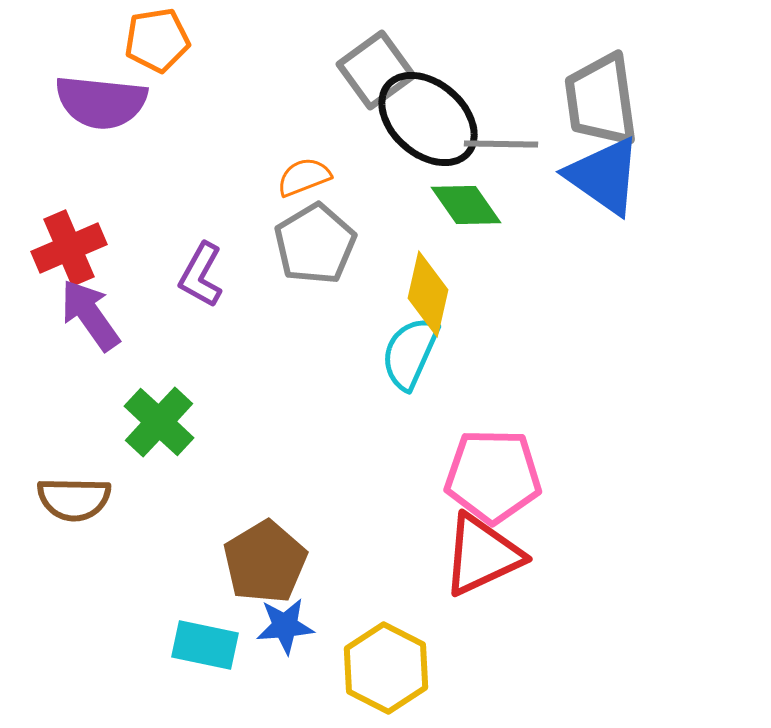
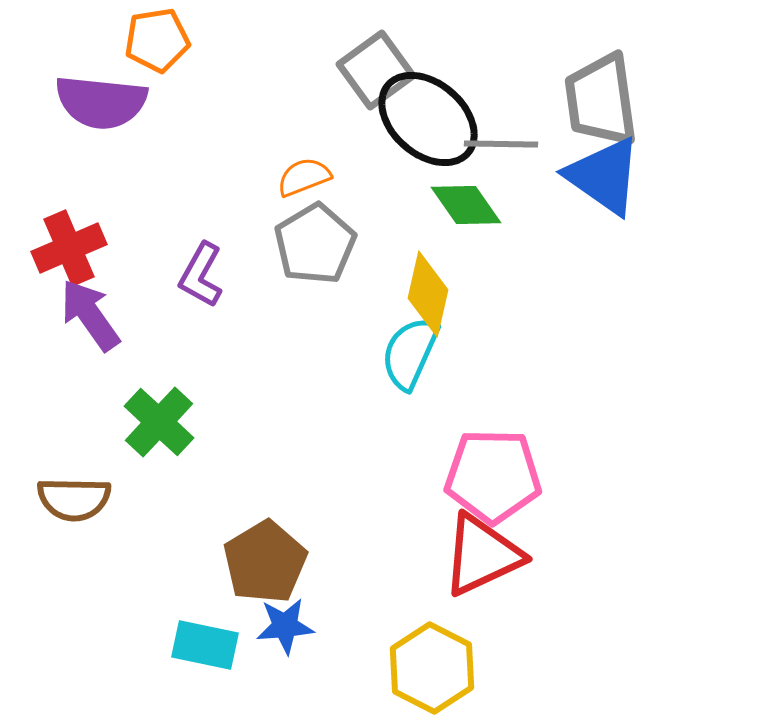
yellow hexagon: moved 46 px right
